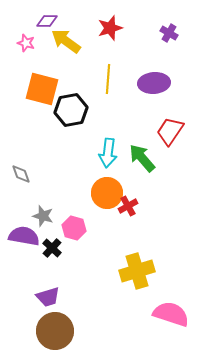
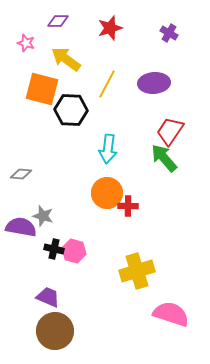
purple diamond: moved 11 px right
yellow arrow: moved 18 px down
yellow line: moved 1 px left, 5 px down; rotated 24 degrees clockwise
black hexagon: rotated 12 degrees clockwise
cyan arrow: moved 4 px up
green arrow: moved 22 px right
gray diamond: rotated 65 degrees counterclockwise
red cross: rotated 30 degrees clockwise
pink hexagon: moved 23 px down
purple semicircle: moved 3 px left, 9 px up
black cross: moved 2 px right, 1 px down; rotated 30 degrees counterclockwise
purple trapezoid: rotated 140 degrees counterclockwise
